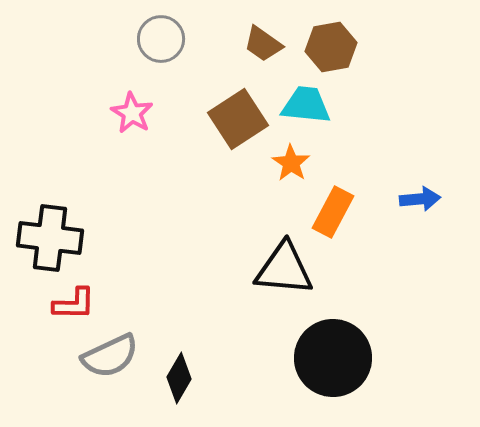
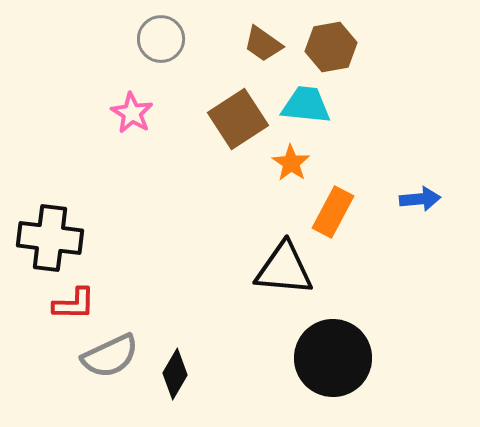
black diamond: moved 4 px left, 4 px up
